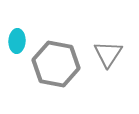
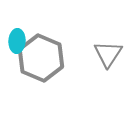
gray hexagon: moved 15 px left, 6 px up; rotated 12 degrees clockwise
